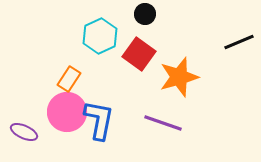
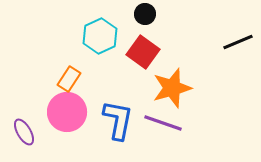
black line: moved 1 px left
red square: moved 4 px right, 2 px up
orange star: moved 7 px left, 11 px down
blue L-shape: moved 19 px right
purple ellipse: rotated 36 degrees clockwise
